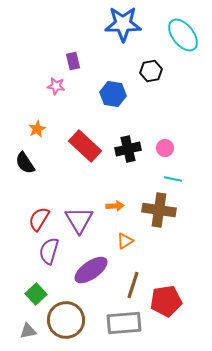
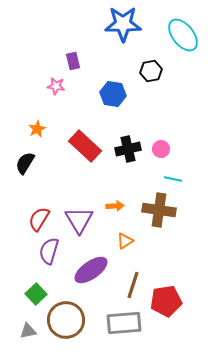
pink circle: moved 4 px left, 1 px down
black semicircle: rotated 65 degrees clockwise
